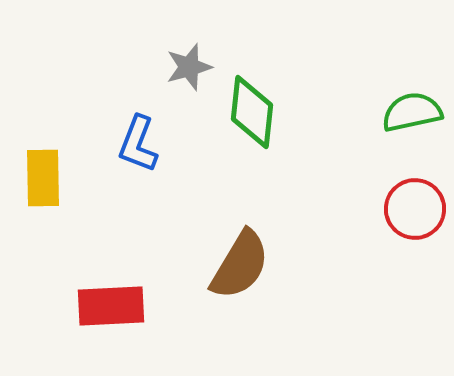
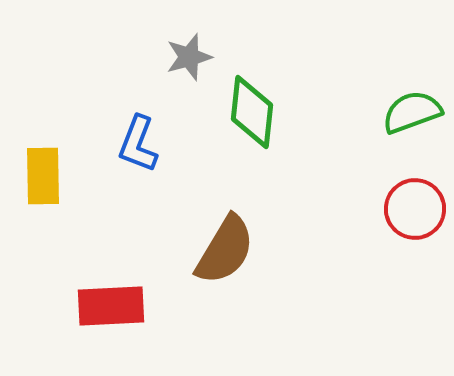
gray star: moved 10 px up
green semicircle: rotated 8 degrees counterclockwise
yellow rectangle: moved 2 px up
brown semicircle: moved 15 px left, 15 px up
